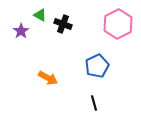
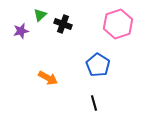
green triangle: rotated 48 degrees clockwise
pink hexagon: rotated 8 degrees clockwise
purple star: rotated 21 degrees clockwise
blue pentagon: moved 1 px right, 1 px up; rotated 15 degrees counterclockwise
